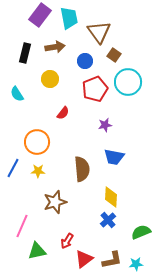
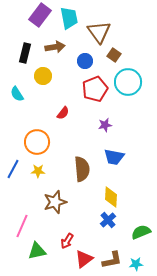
yellow circle: moved 7 px left, 3 px up
blue line: moved 1 px down
